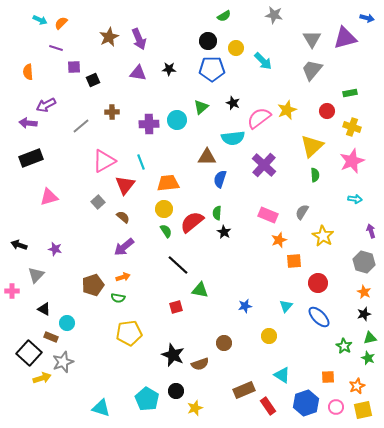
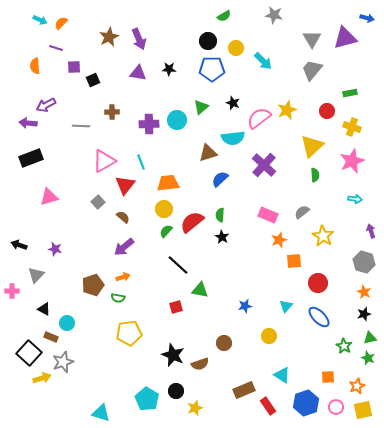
orange semicircle at (28, 72): moved 7 px right, 6 px up
gray line at (81, 126): rotated 42 degrees clockwise
brown triangle at (207, 157): moved 1 px right, 4 px up; rotated 18 degrees counterclockwise
blue semicircle at (220, 179): rotated 30 degrees clockwise
gray semicircle at (302, 212): rotated 21 degrees clockwise
green semicircle at (217, 213): moved 3 px right, 2 px down
green semicircle at (166, 231): rotated 104 degrees counterclockwise
black star at (224, 232): moved 2 px left, 5 px down
cyan triangle at (101, 408): moved 5 px down
